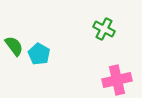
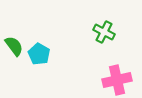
green cross: moved 3 px down
